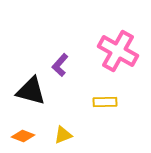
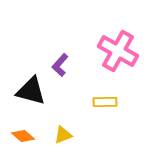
orange diamond: rotated 20 degrees clockwise
